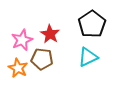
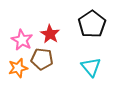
pink star: rotated 20 degrees counterclockwise
cyan triangle: moved 3 px right, 10 px down; rotated 45 degrees counterclockwise
orange star: rotated 30 degrees clockwise
